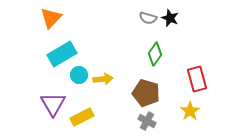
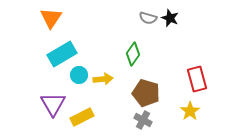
orange triangle: rotated 10 degrees counterclockwise
green diamond: moved 22 px left
gray cross: moved 4 px left, 1 px up
